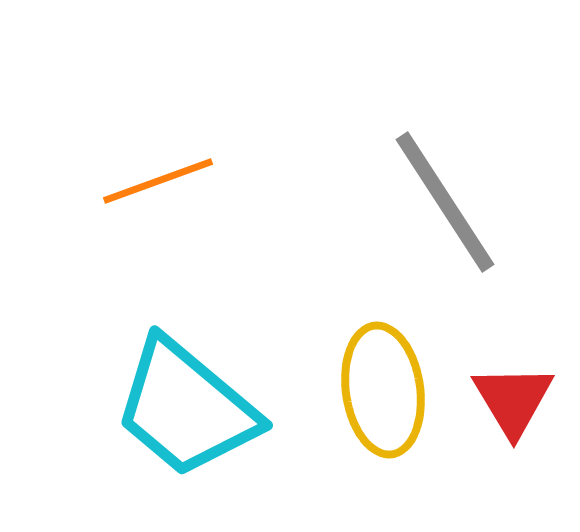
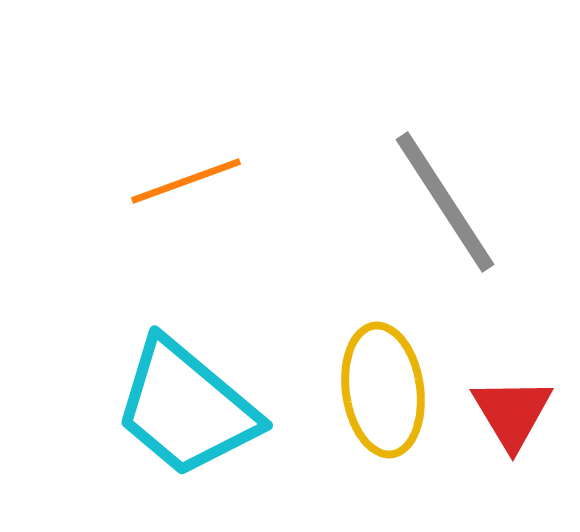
orange line: moved 28 px right
red triangle: moved 1 px left, 13 px down
